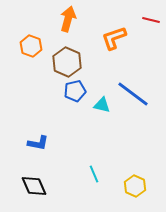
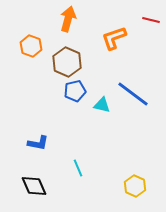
cyan line: moved 16 px left, 6 px up
